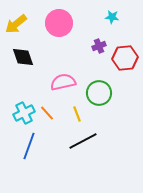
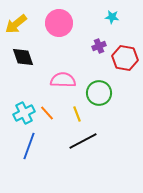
red hexagon: rotated 15 degrees clockwise
pink semicircle: moved 2 px up; rotated 15 degrees clockwise
